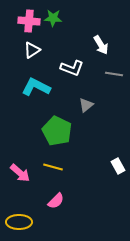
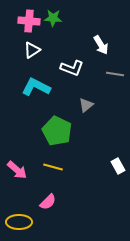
gray line: moved 1 px right
pink arrow: moved 3 px left, 3 px up
pink semicircle: moved 8 px left, 1 px down
